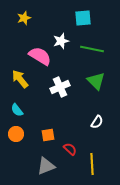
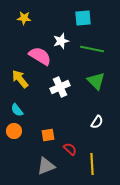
yellow star: rotated 24 degrees clockwise
orange circle: moved 2 px left, 3 px up
